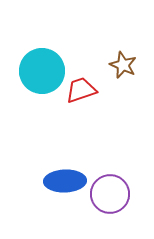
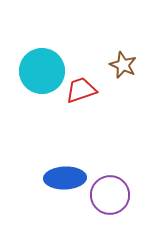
blue ellipse: moved 3 px up
purple circle: moved 1 px down
